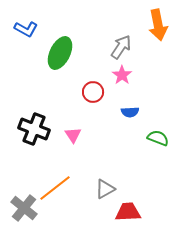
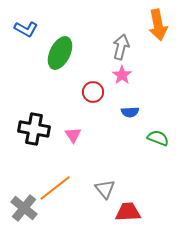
gray arrow: rotated 20 degrees counterclockwise
black cross: rotated 12 degrees counterclockwise
gray triangle: rotated 40 degrees counterclockwise
